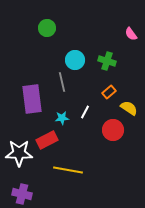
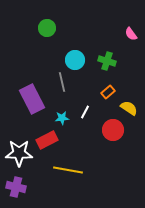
orange rectangle: moved 1 px left
purple rectangle: rotated 20 degrees counterclockwise
purple cross: moved 6 px left, 7 px up
